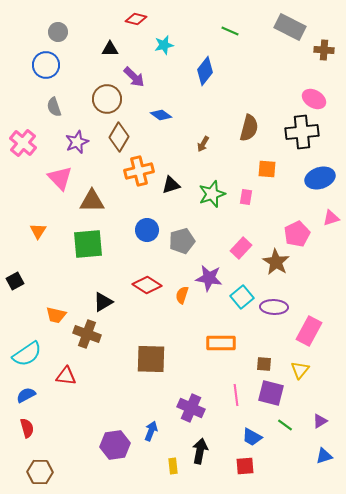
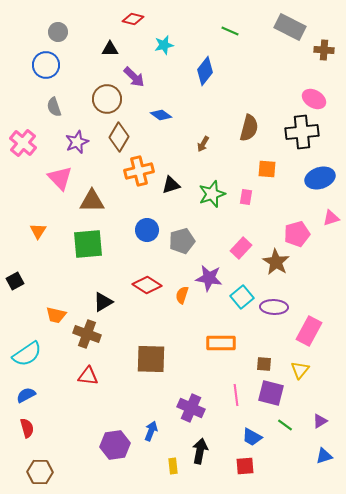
red diamond at (136, 19): moved 3 px left
pink pentagon at (297, 234): rotated 10 degrees clockwise
red triangle at (66, 376): moved 22 px right
